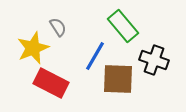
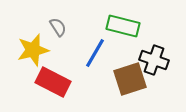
green rectangle: rotated 36 degrees counterclockwise
yellow star: moved 2 px down; rotated 8 degrees clockwise
blue line: moved 3 px up
brown square: moved 12 px right; rotated 20 degrees counterclockwise
red rectangle: moved 2 px right, 1 px up
